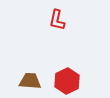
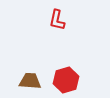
red hexagon: moved 1 px left, 1 px up; rotated 10 degrees clockwise
